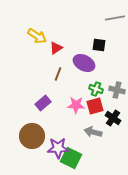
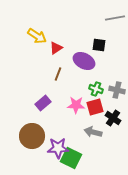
purple ellipse: moved 2 px up
red square: moved 1 px down
